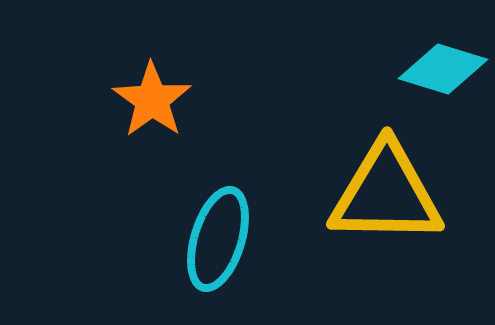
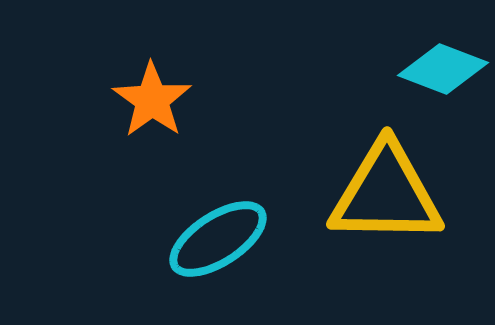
cyan diamond: rotated 4 degrees clockwise
cyan ellipse: rotated 40 degrees clockwise
